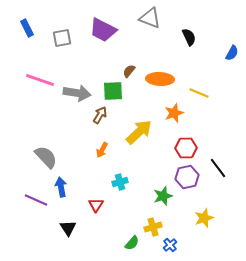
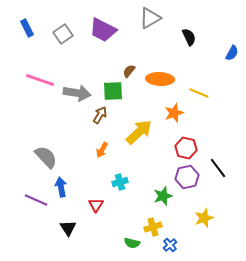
gray triangle: rotated 50 degrees counterclockwise
gray square: moved 1 px right, 4 px up; rotated 24 degrees counterclockwise
red hexagon: rotated 15 degrees clockwise
green semicircle: rotated 63 degrees clockwise
